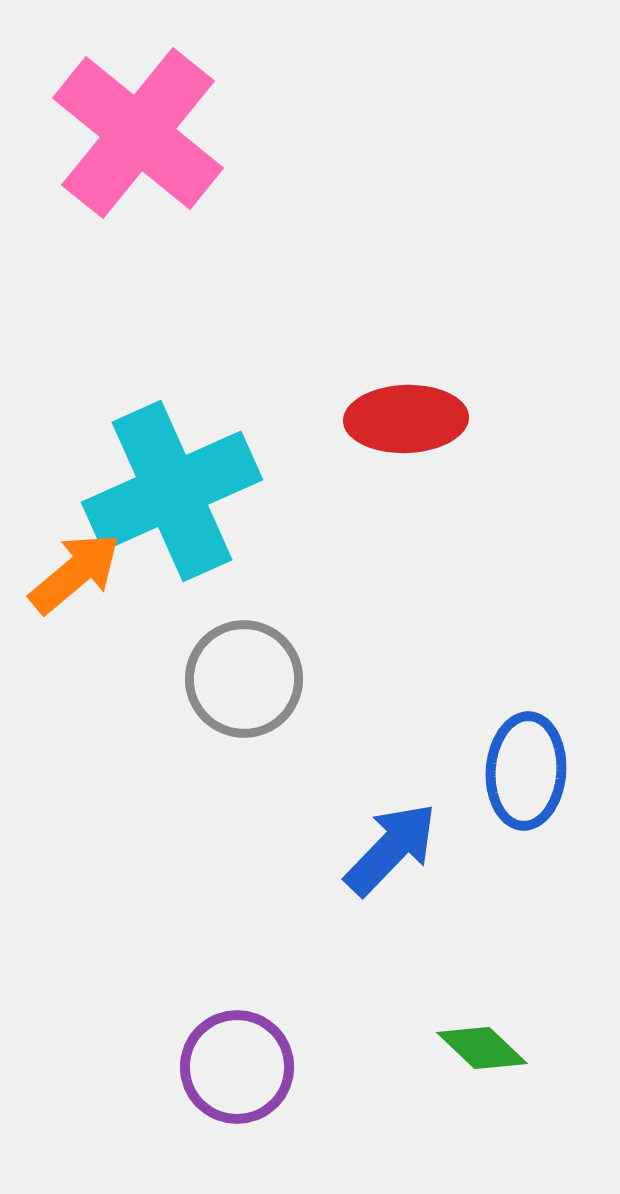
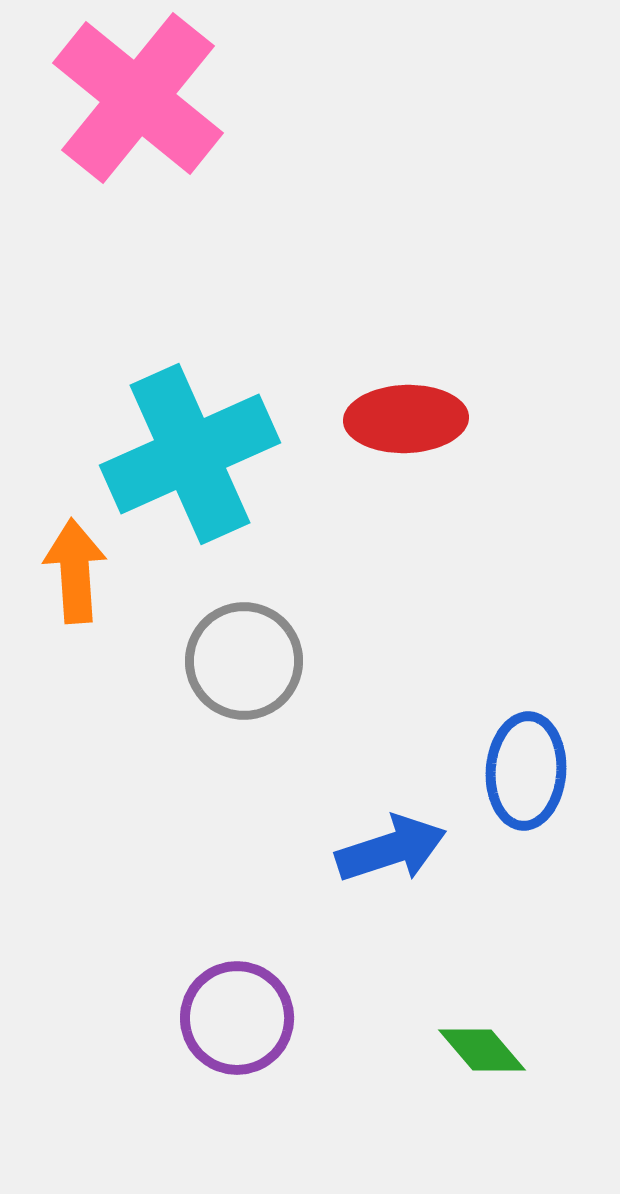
pink cross: moved 35 px up
cyan cross: moved 18 px right, 37 px up
orange arrow: moved 2 px up; rotated 54 degrees counterclockwise
gray circle: moved 18 px up
blue arrow: rotated 28 degrees clockwise
green diamond: moved 2 px down; rotated 6 degrees clockwise
purple circle: moved 49 px up
